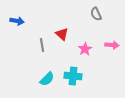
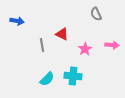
red triangle: rotated 16 degrees counterclockwise
